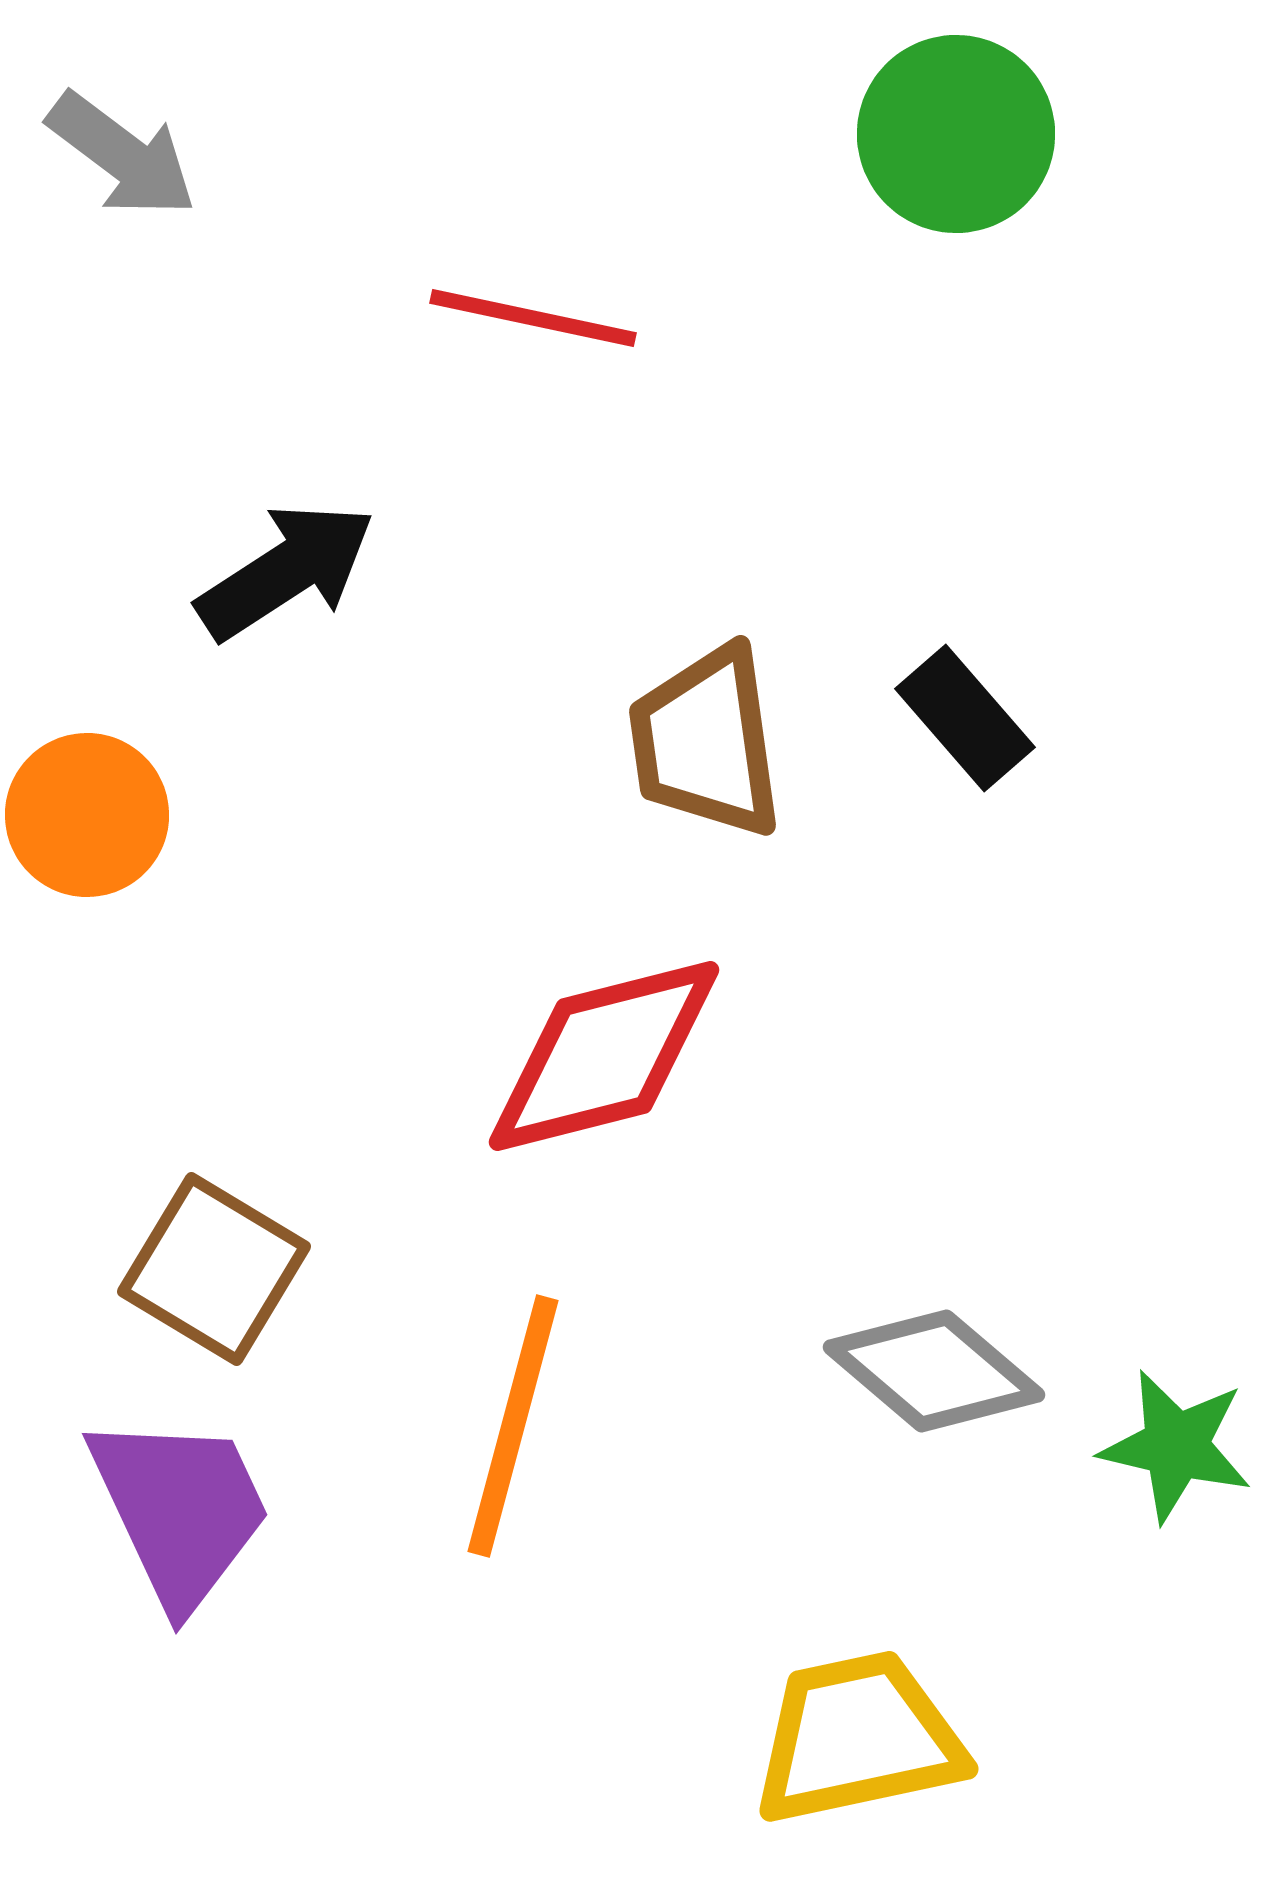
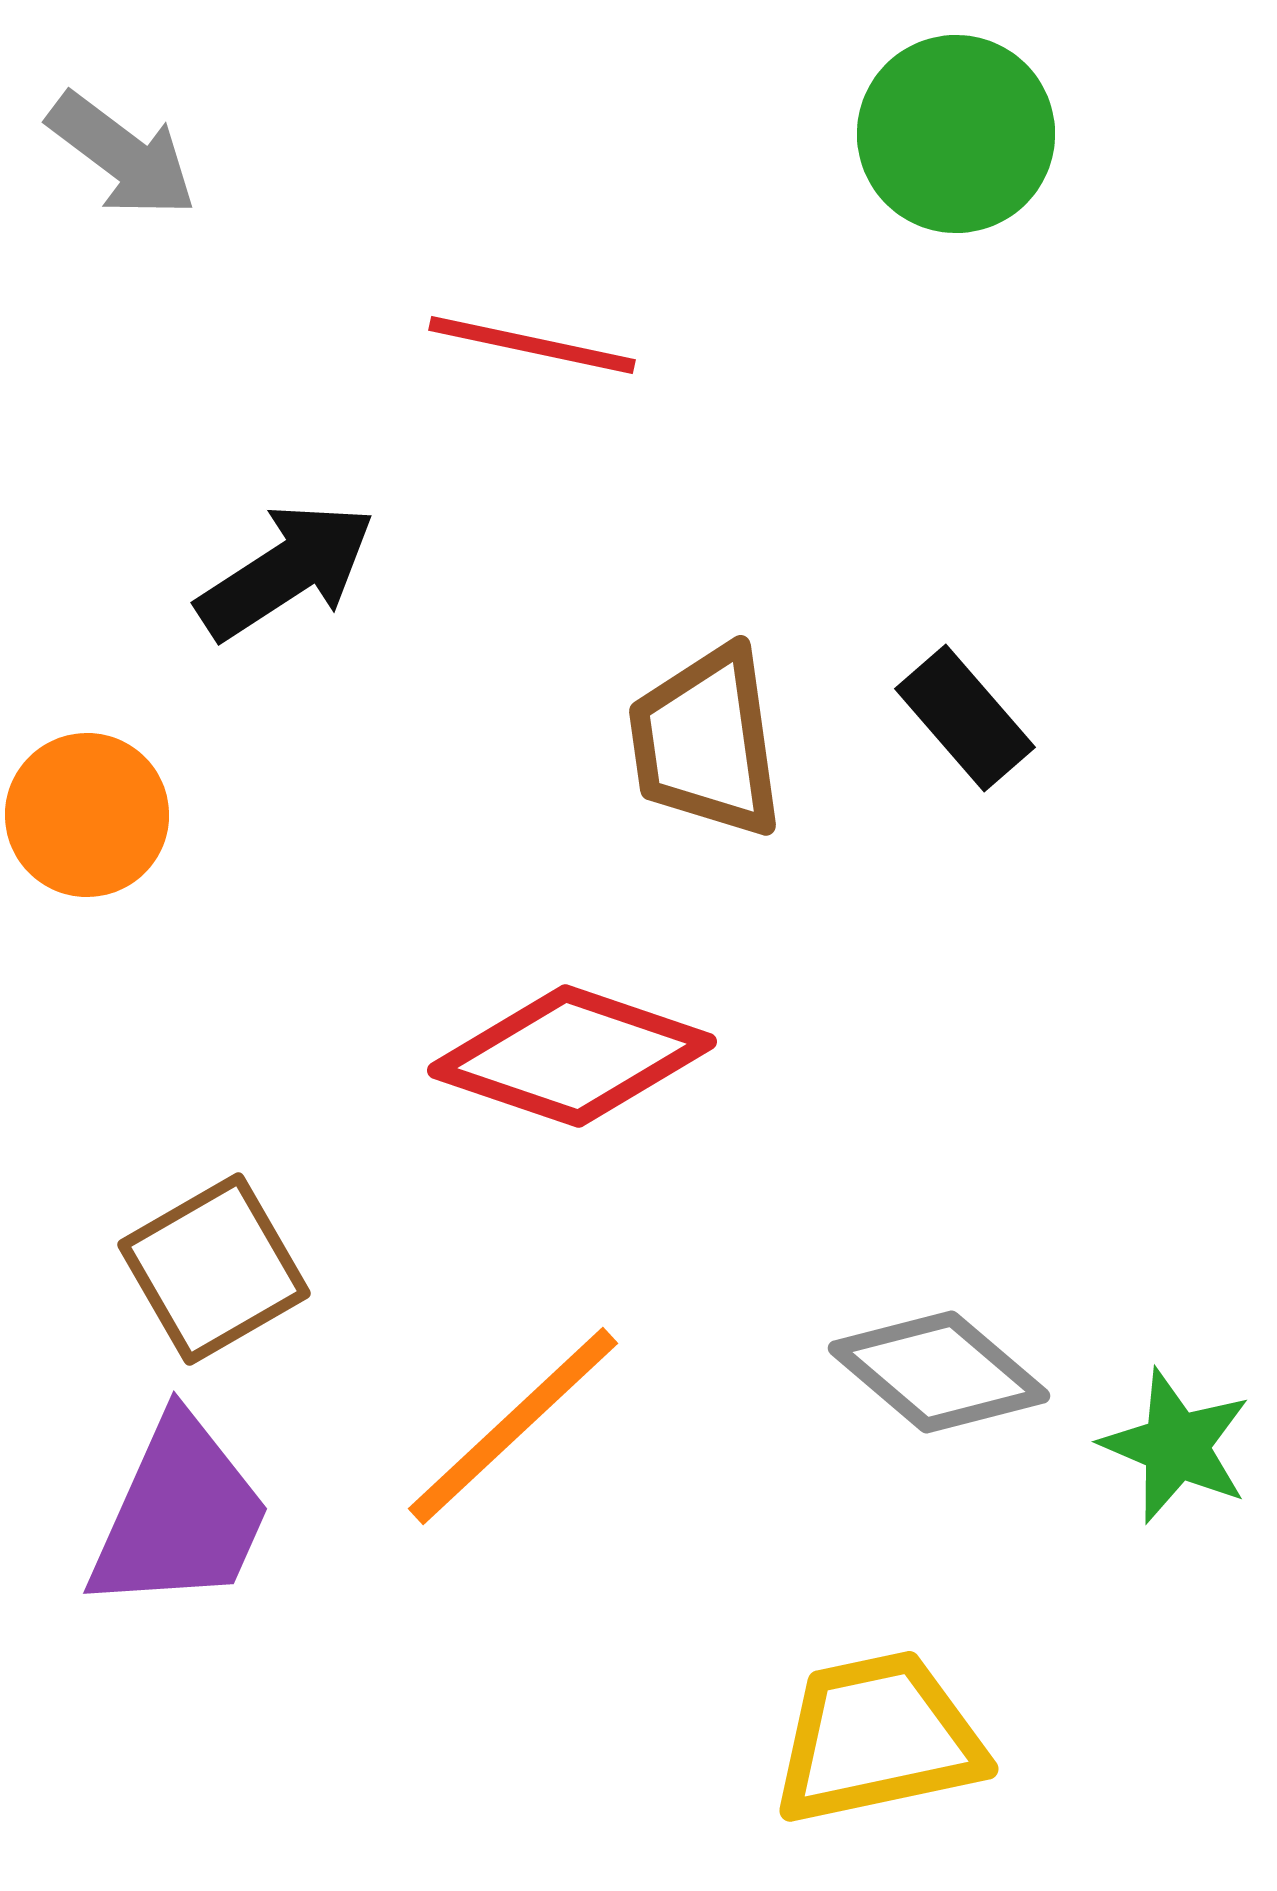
red line: moved 1 px left, 27 px down
red diamond: moved 32 px left; rotated 33 degrees clockwise
brown square: rotated 29 degrees clockwise
gray diamond: moved 5 px right, 1 px down
orange line: rotated 32 degrees clockwise
green star: rotated 10 degrees clockwise
purple trapezoid: moved 5 px down; rotated 49 degrees clockwise
yellow trapezoid: moved 20 px right
